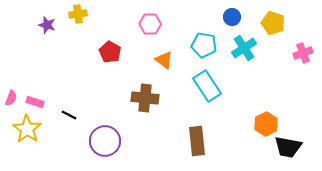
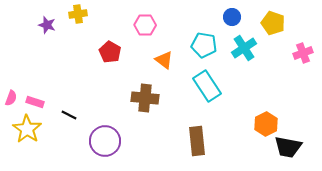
pink hexagon: moved 5 px left, 1 px down
